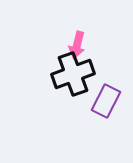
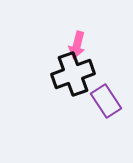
purple rectangle: rotated 60 degrees counterclockwise
